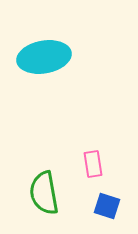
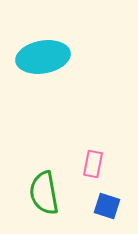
cyan ellipse: moved 1 px left
pink rectangle: rotated 20 degrees clockwise
